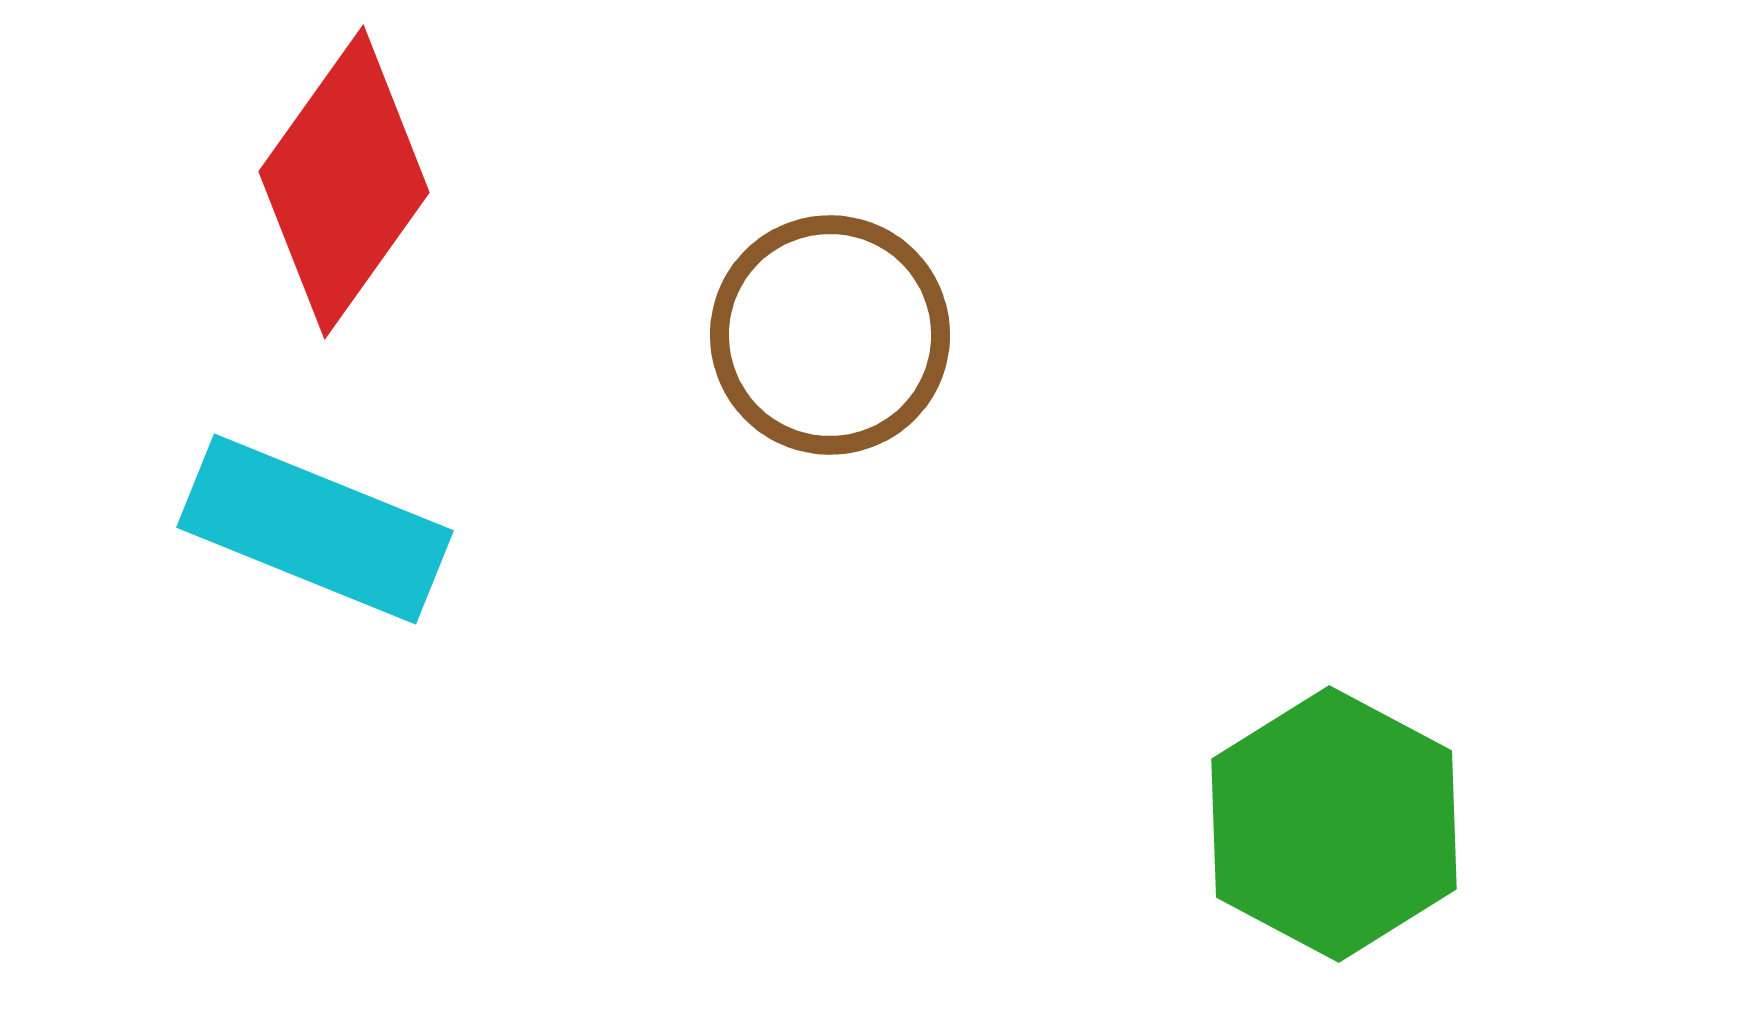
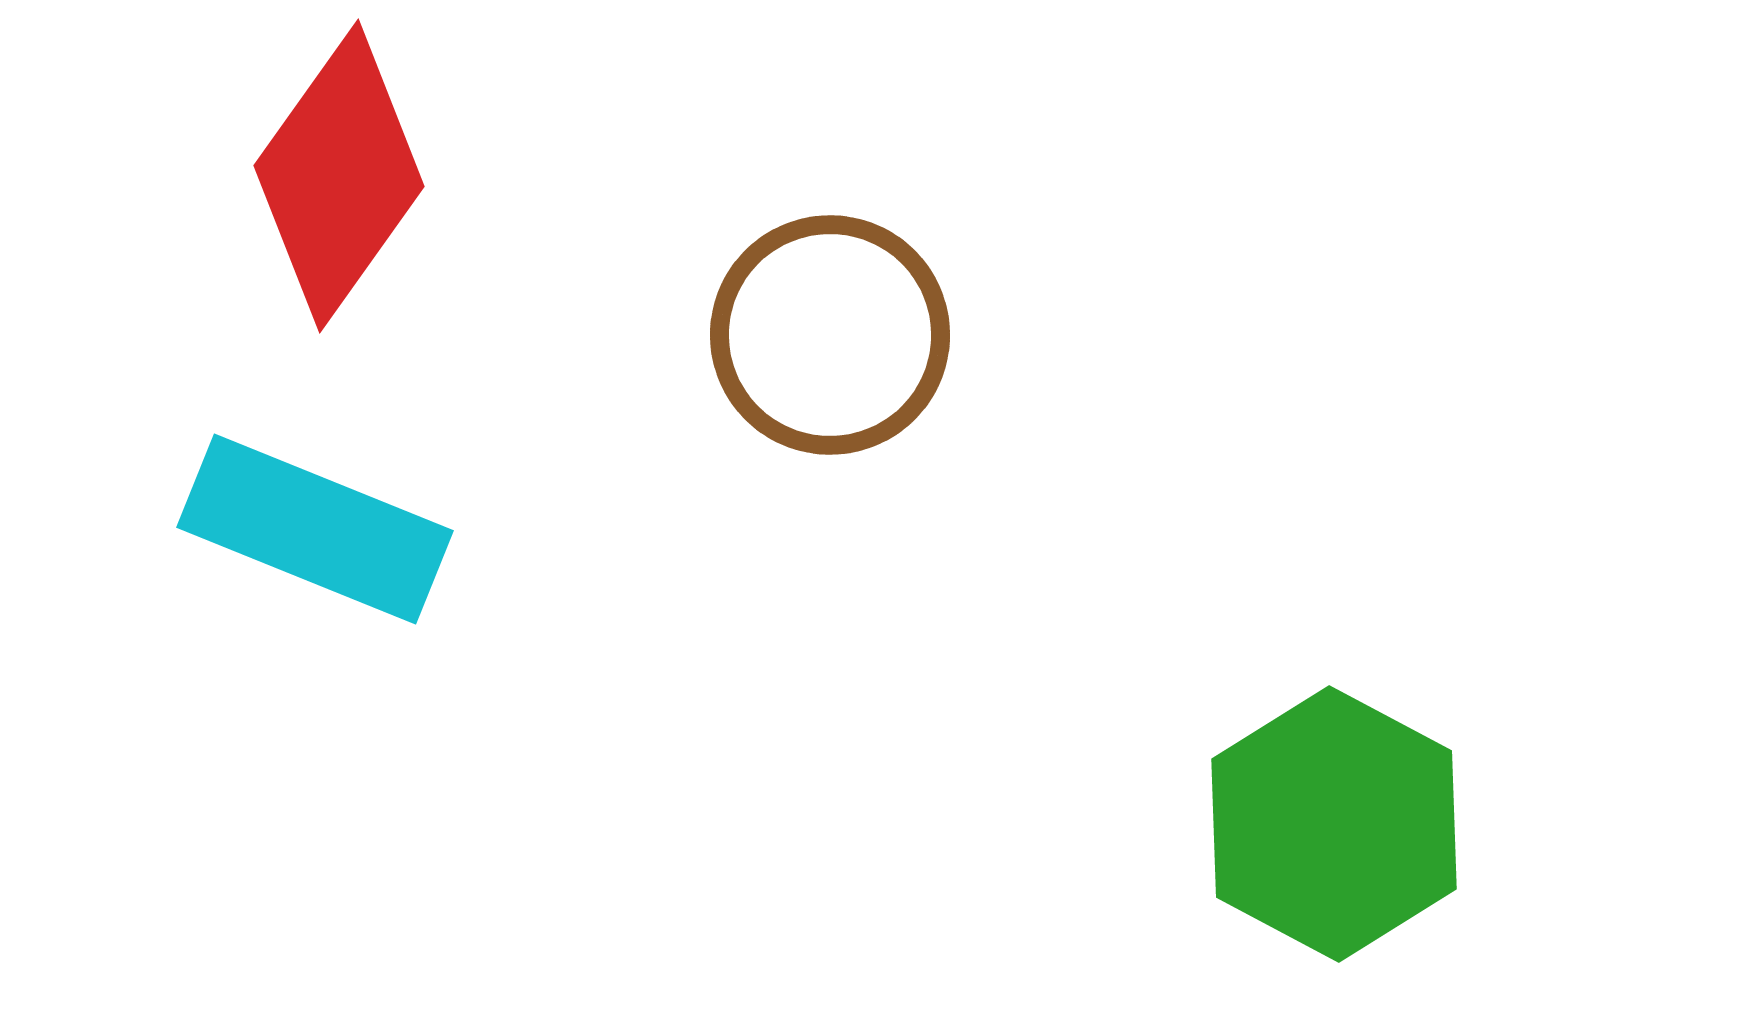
red diamond: moved 5 px left, 6 px up
